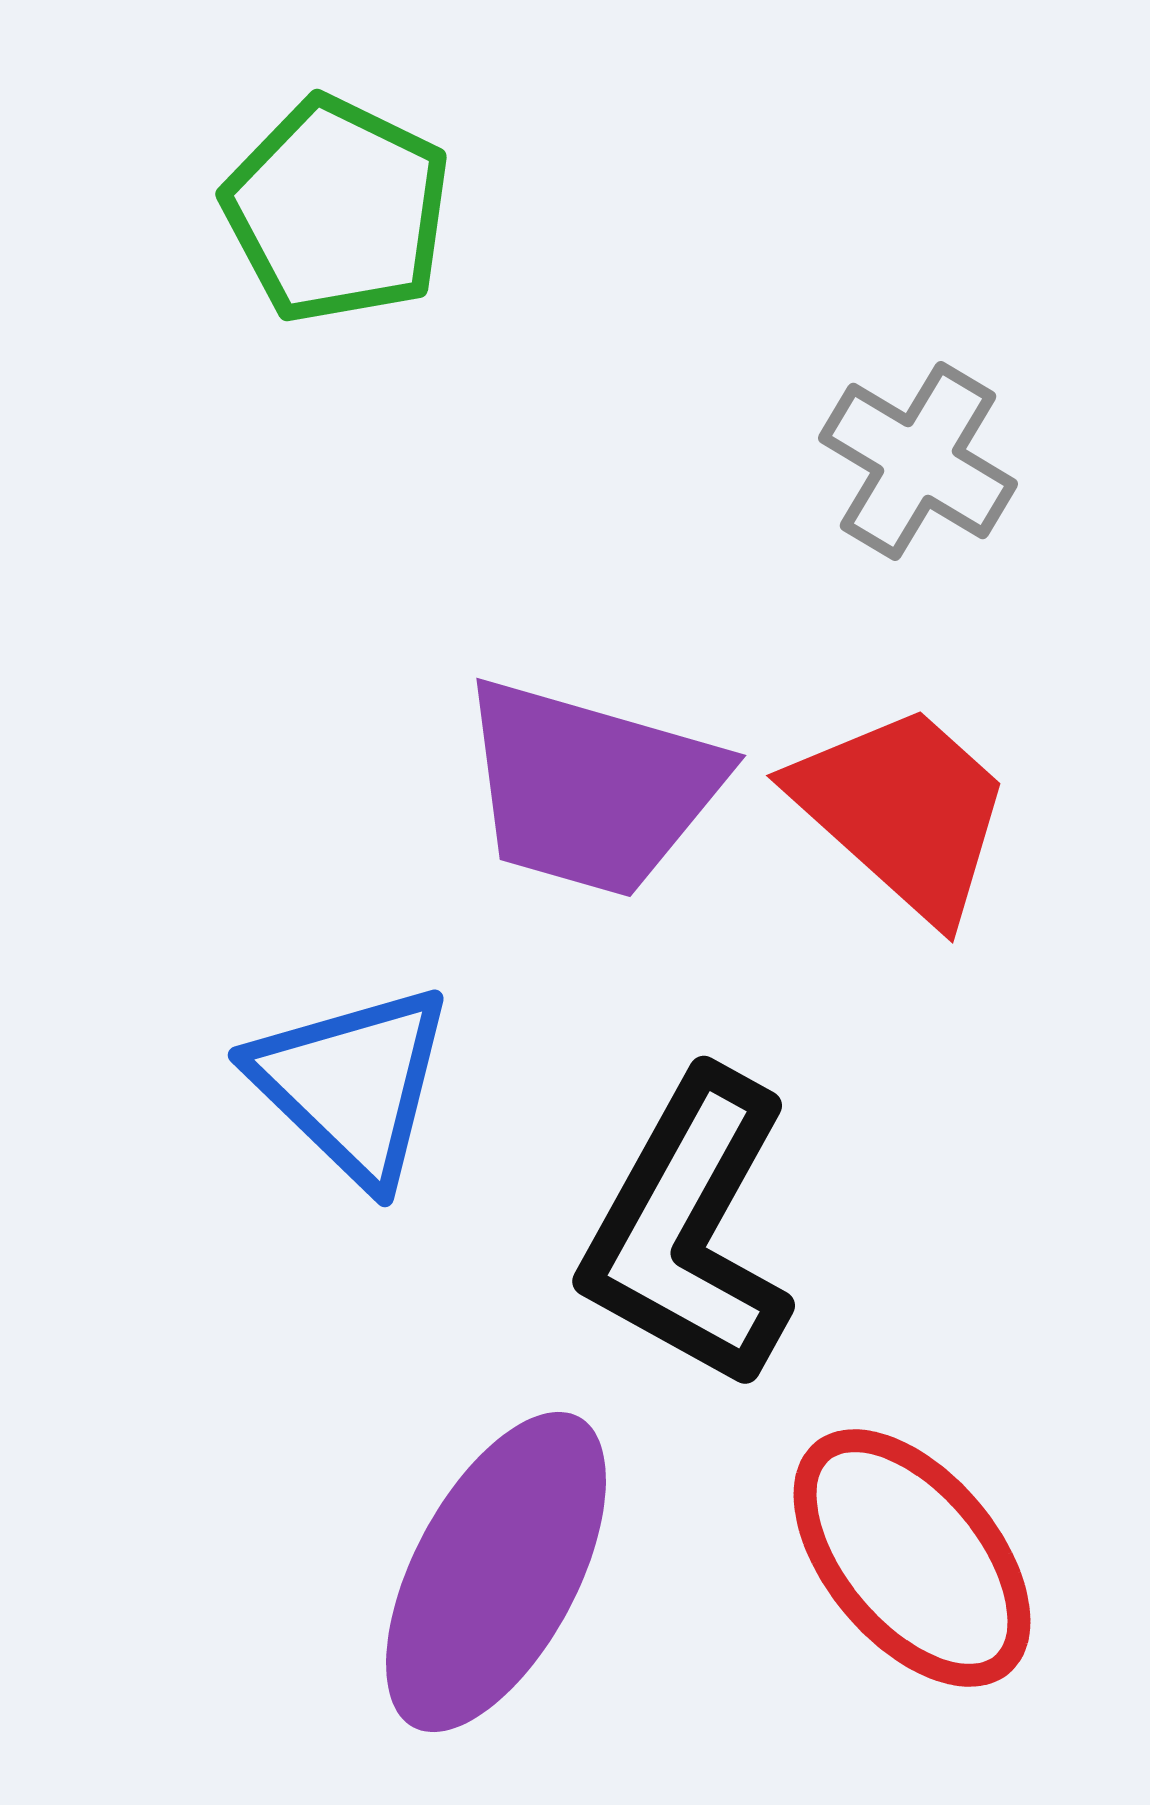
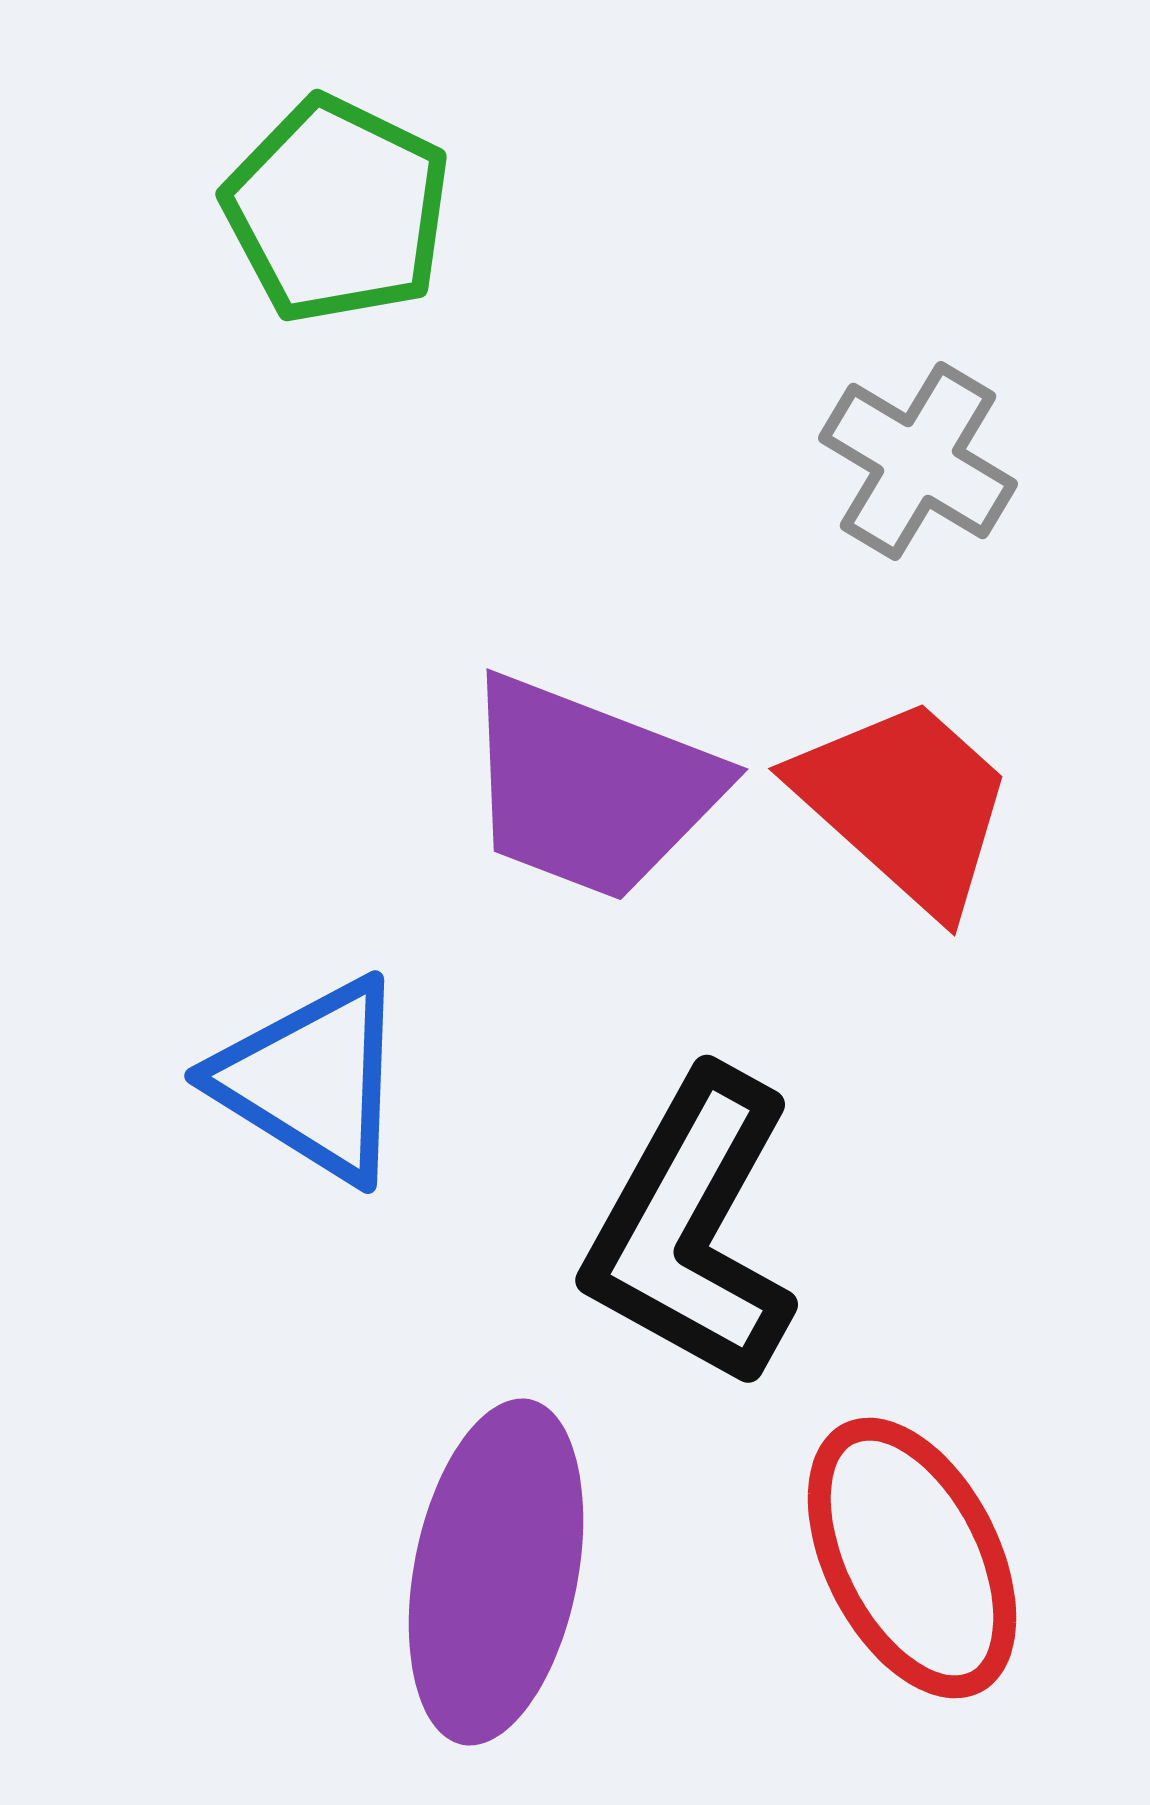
purple trapezoid: rotated 5 degrees clockwise
red trapezoid: moved 2 px right, 7 px up
blue triangle: moved 40 px left, 4 px up; rotated 12 degrees counterclockwise
black L-shape: moved 3 px right, 1 px up
red ellipse: rotated 13 degrees clockwise
purple ellipse: rotated 17 degrees counterclockwise
